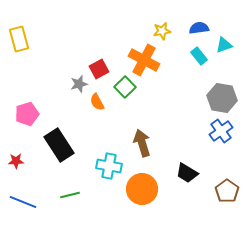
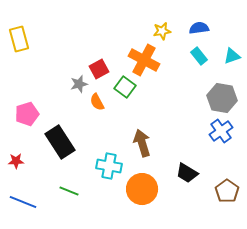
cyan triangle: moved 8 px right, 11 px down
green square: rotated 10 degrees counterclockwise
black rectangle: moved 1 px right, 3 px up
green line: moved 1 px left, 4 px up; rotated 36 degrees clockwise
